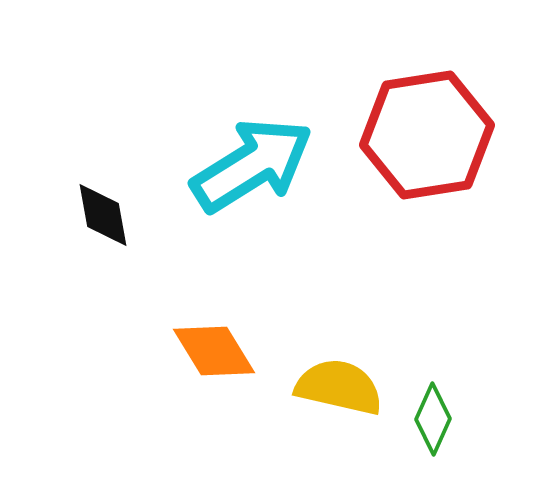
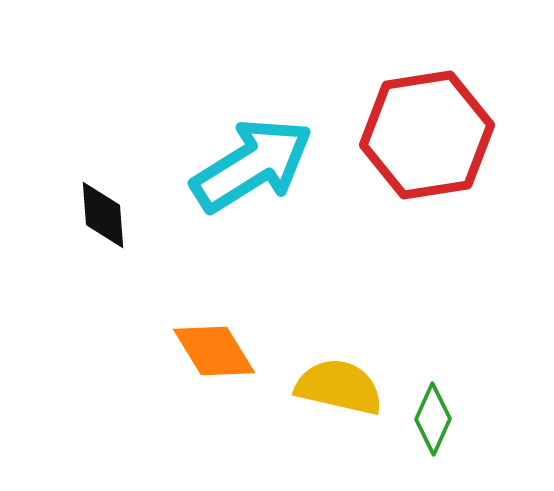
black diamond: rotated 6 degrees clockwise
